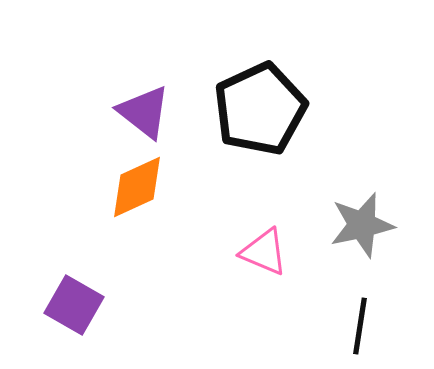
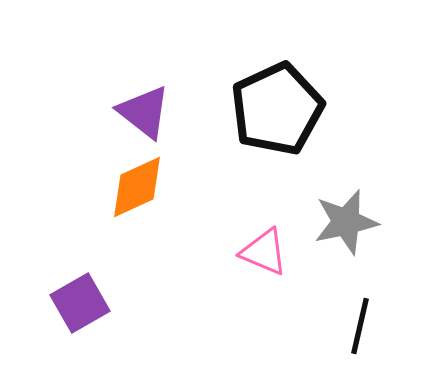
black pentagon: moved 17 px right
gray star: moved 16 px left, 3 px up
purple square: moved 6 px right, 2 px up; rotated 30 degrees clockwise
black line: rotated 4 degrees clockwise
